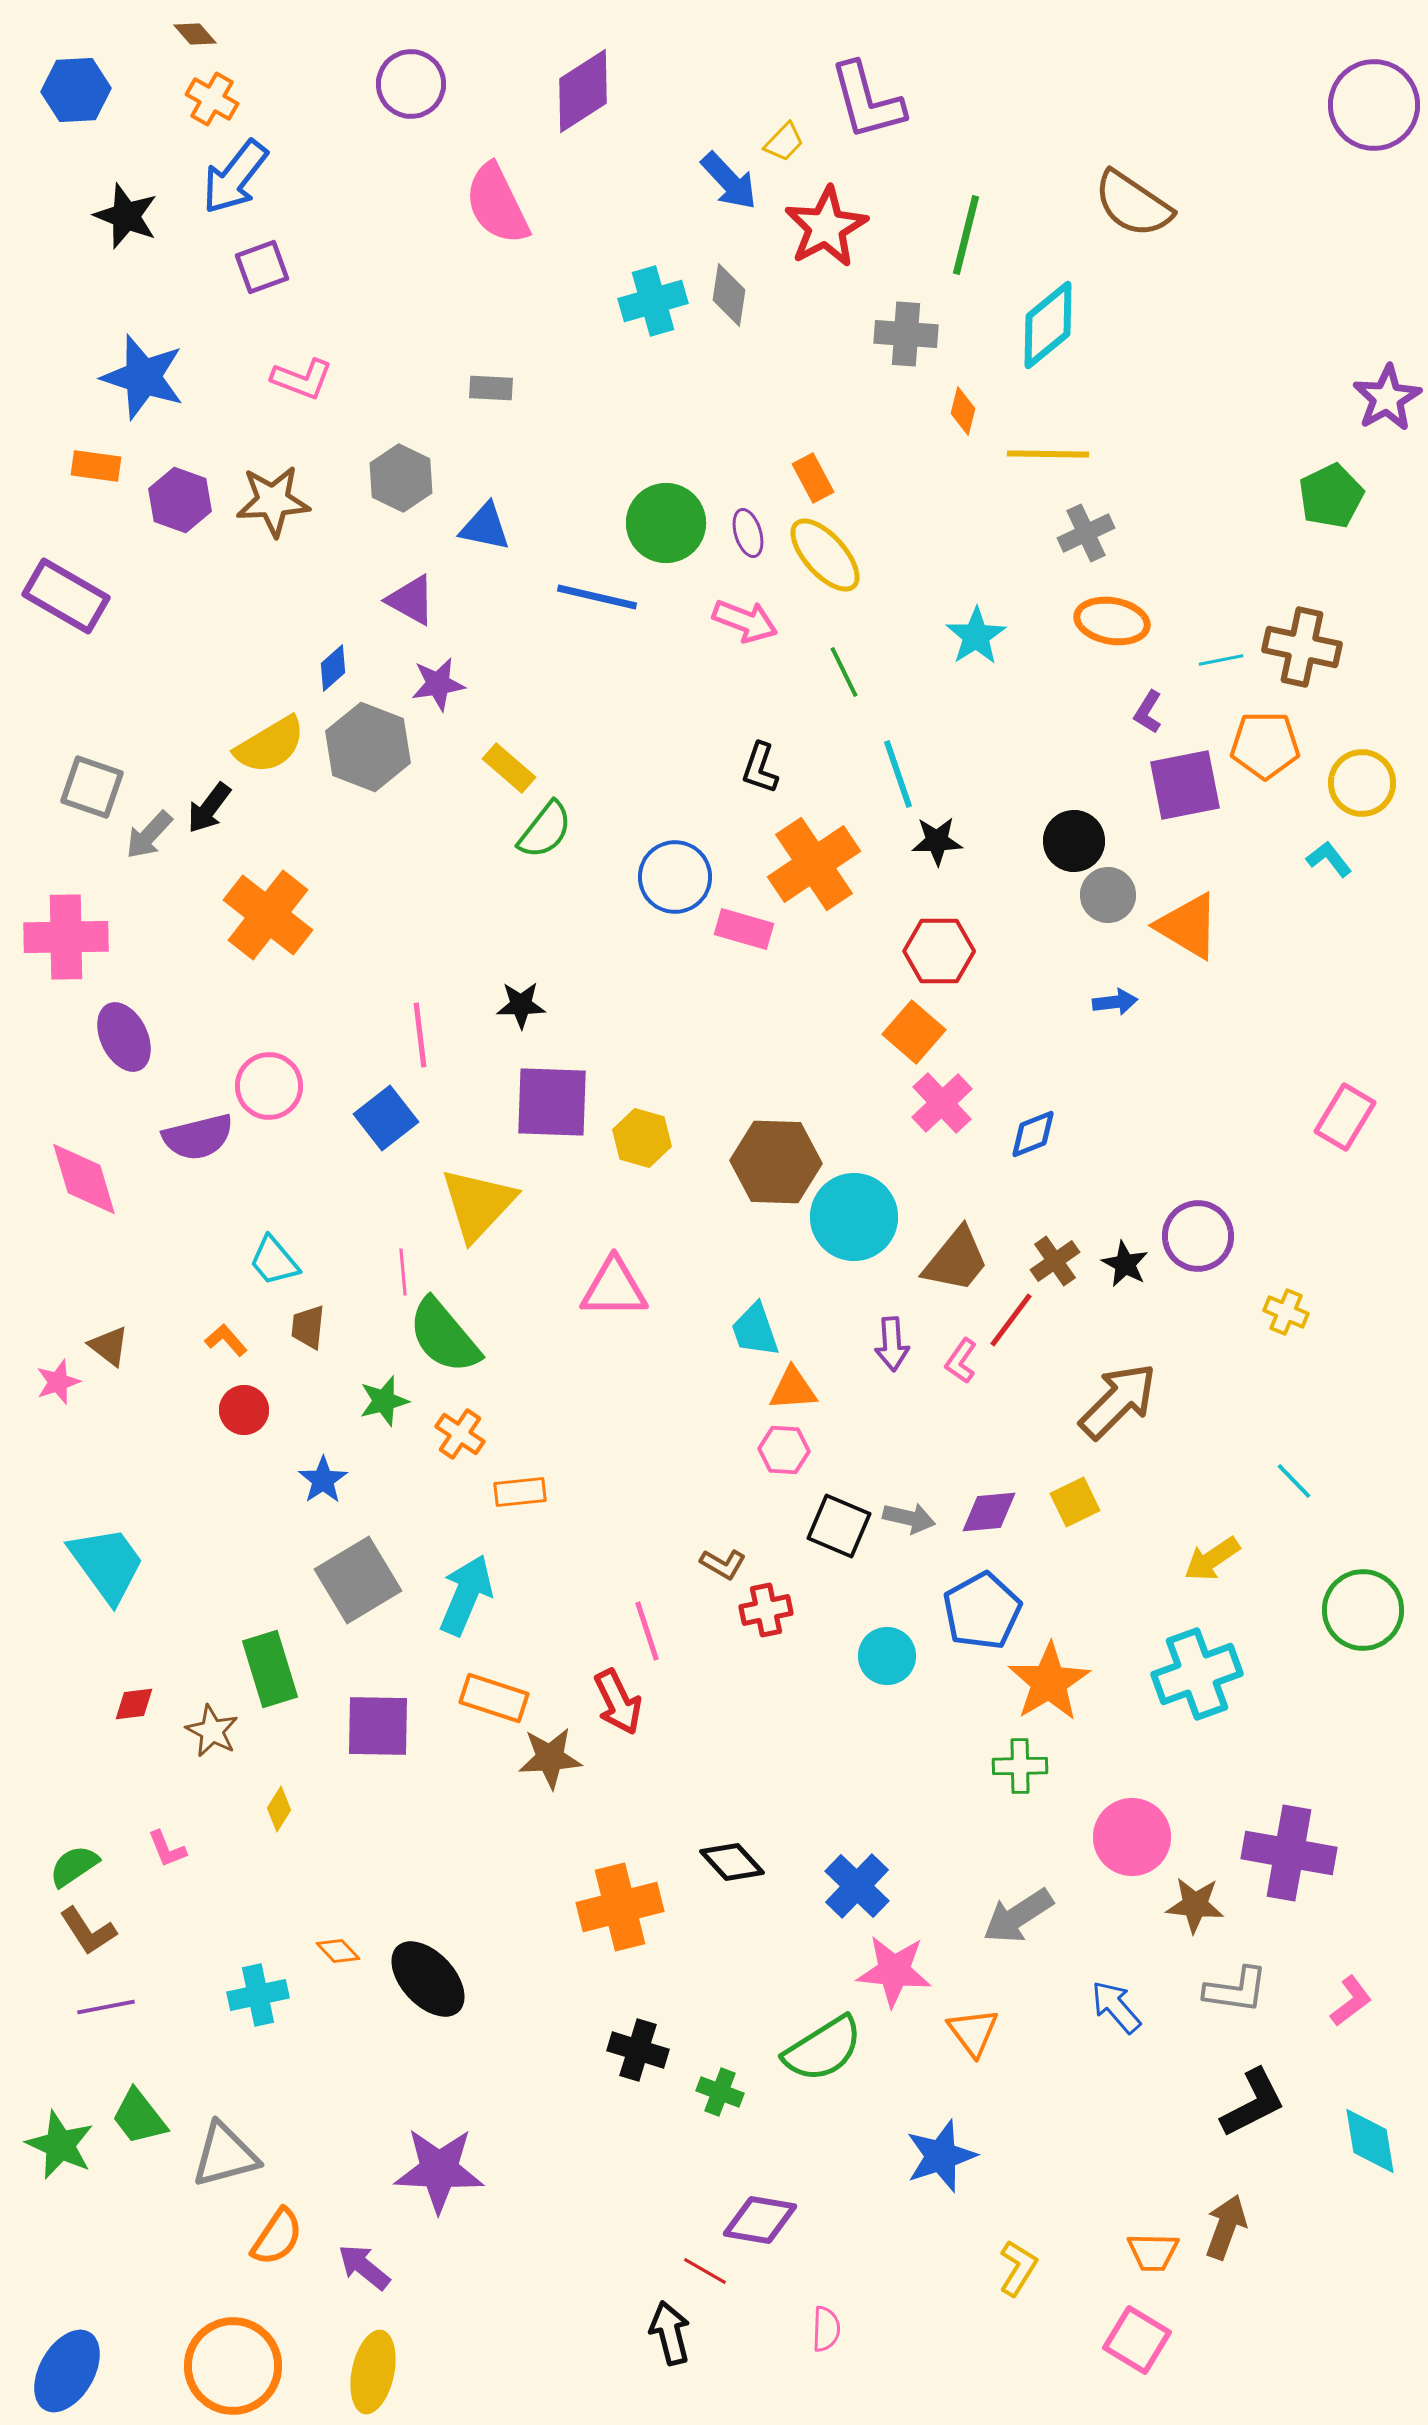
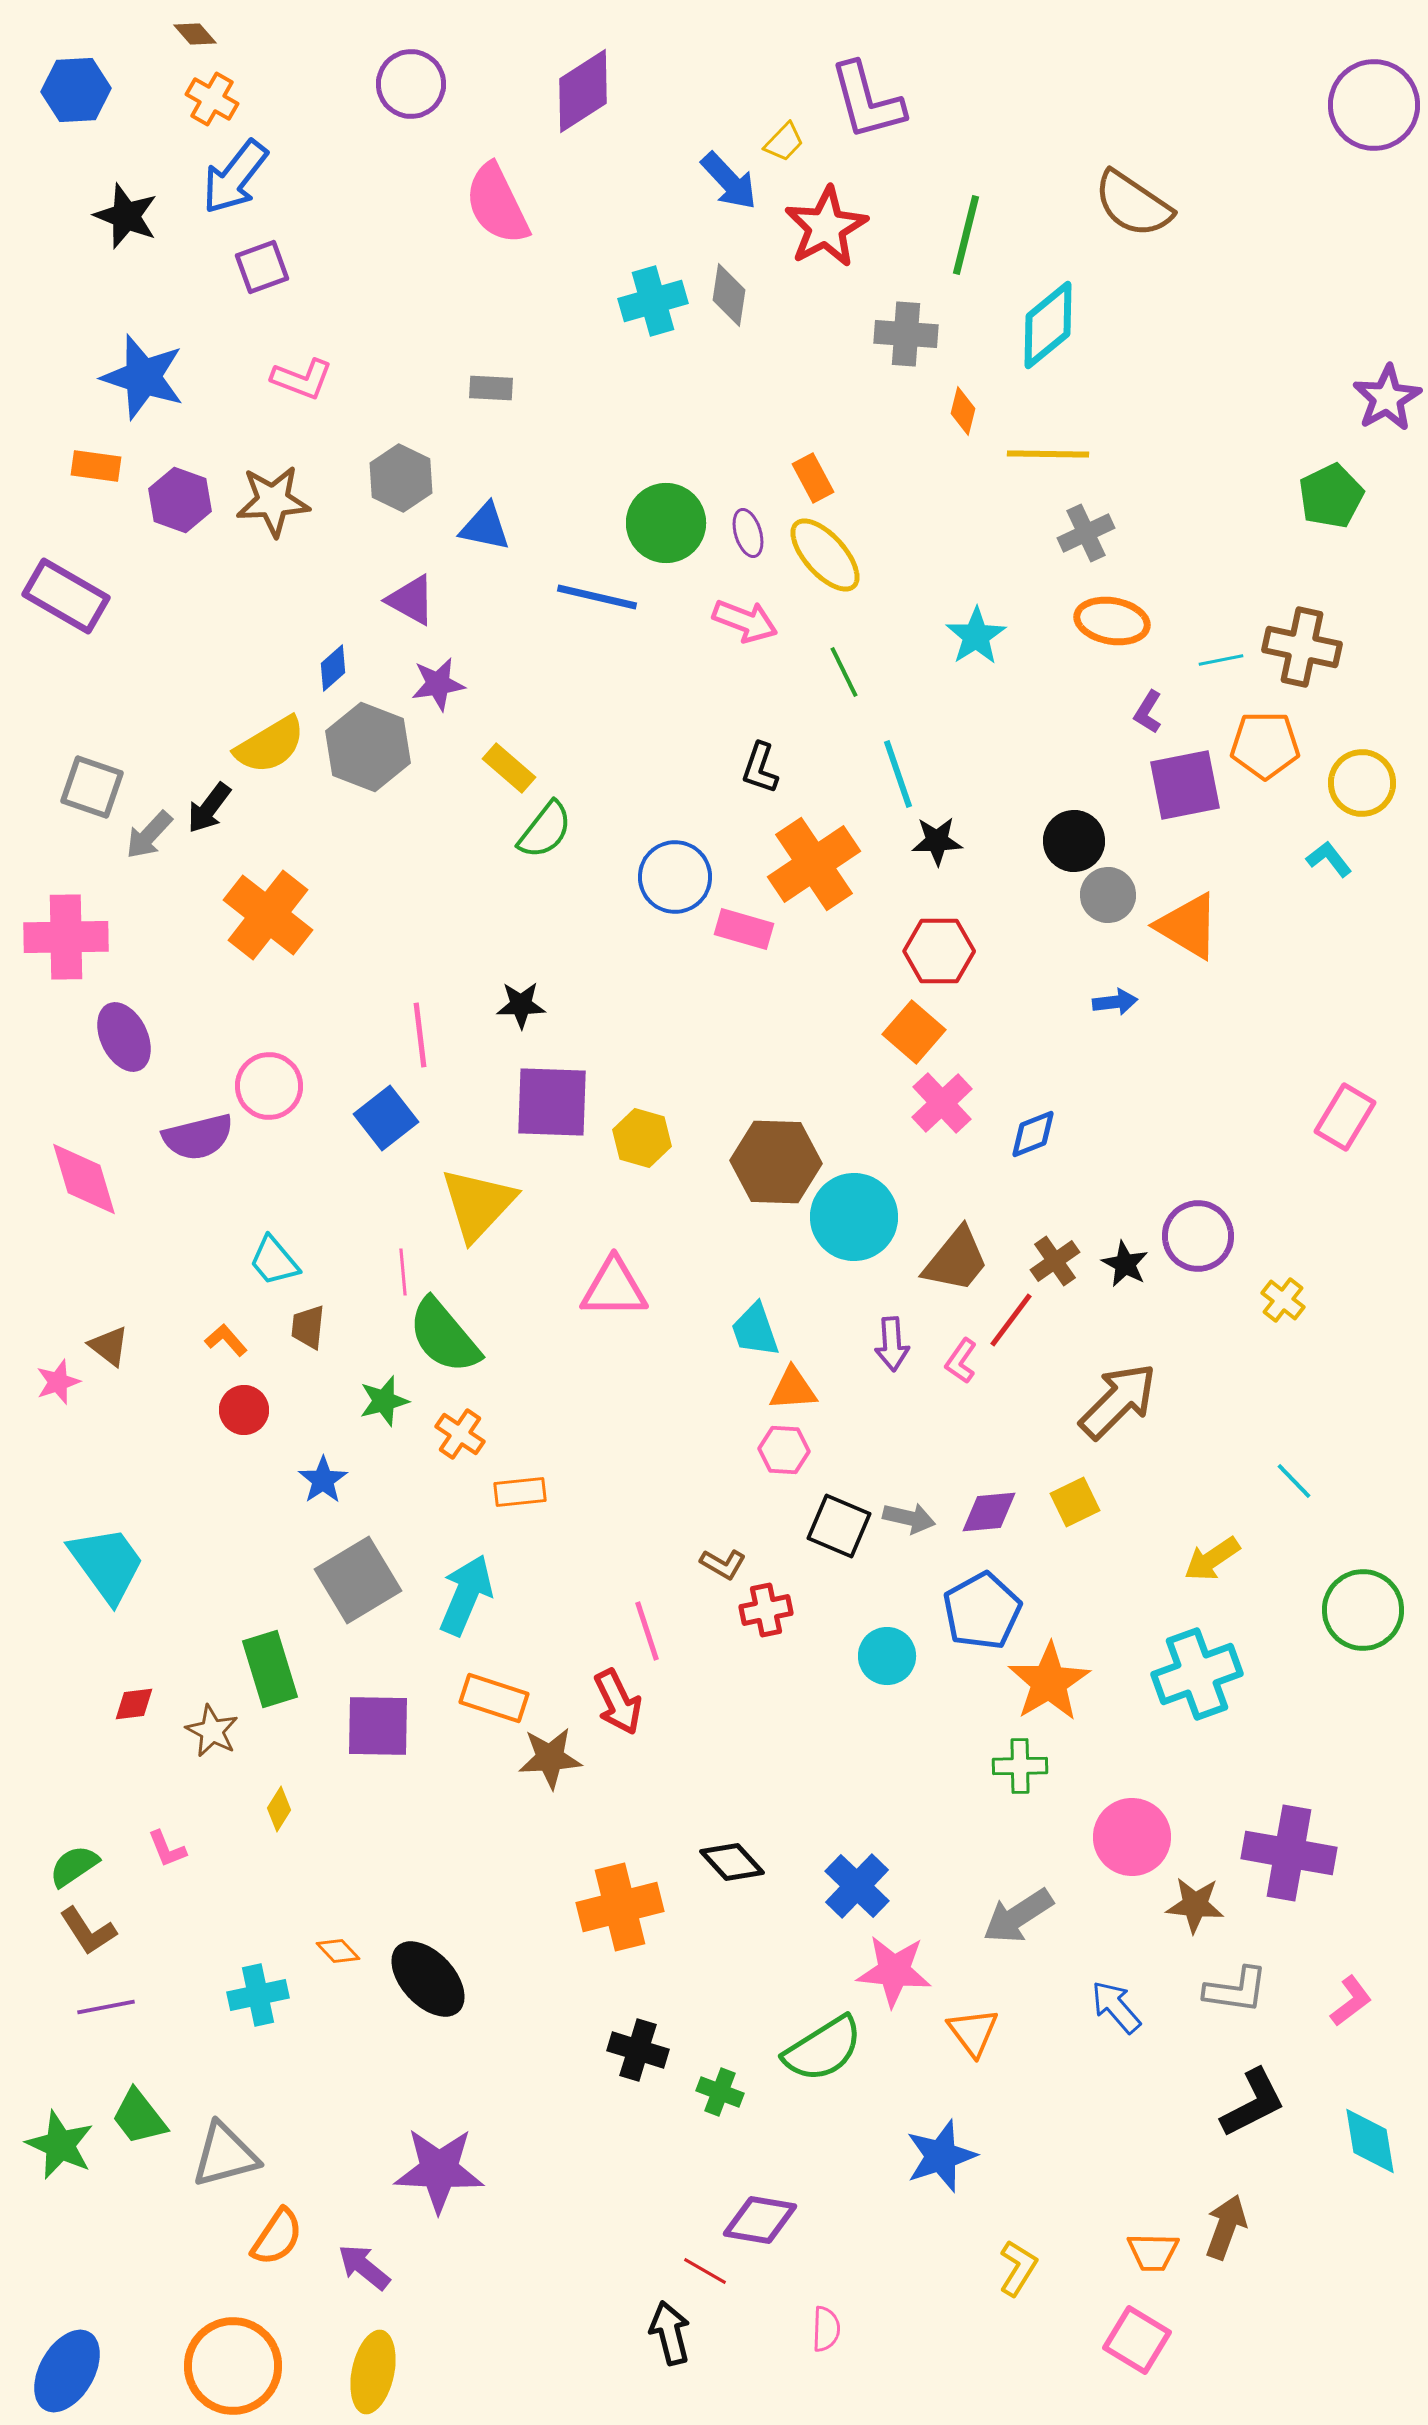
yellow cross at (1286, 1312): moved 3 px left, 12 px up; rotated 15 degrees clockwise
